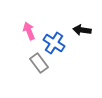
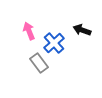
black arrow: rotated 12 degrees clockwise
blue cross: rotated 15 degrees clockwise
